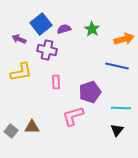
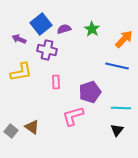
orange arrow: rotated 30 degrees counterclockwise
brown triangle: rotated 35 degrees clockwise
